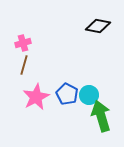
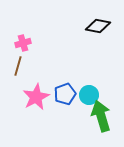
brown line: moved 6 px left, 1 px down
blue pentagon: moved 2 px left; rotated 25 degrees clockwise
